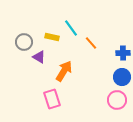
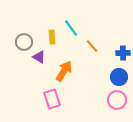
yellow rectangle: rotated 72 degrees clockwise
orange line: moved 1 px right, 3 px down
blue circle: moved 3 px left
